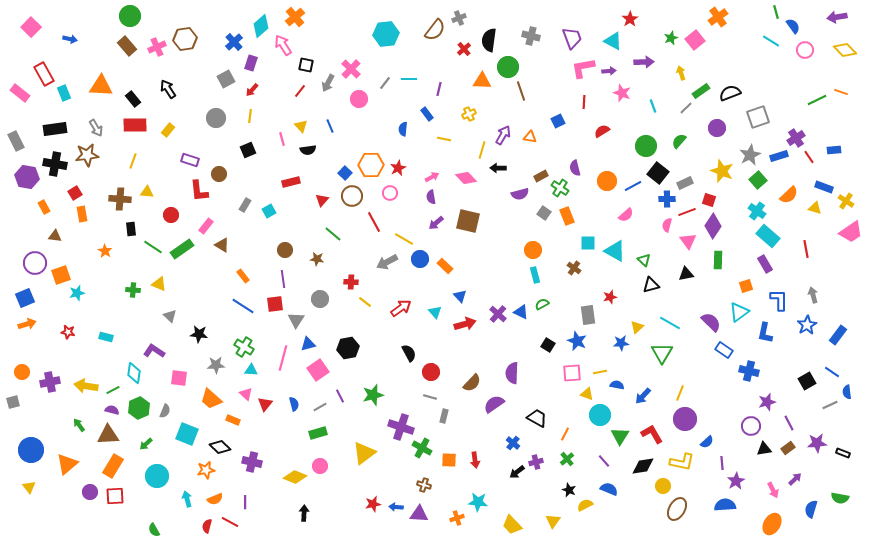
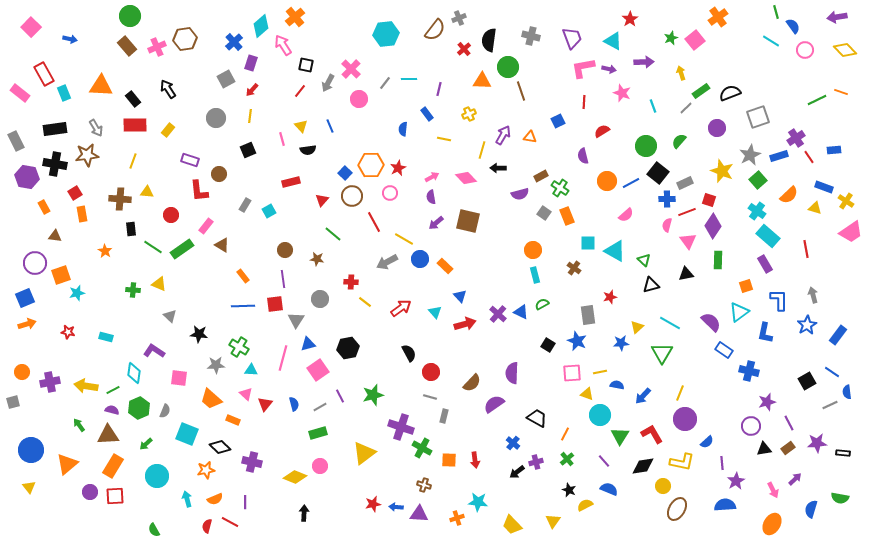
purple arrow at (609, 71): moved 2 px up; rotated 16 degrees clockwise
purple semicircle at (575, 168): moved 8 px right, 12 px up
blue line at (633, 186): moved 2 px left, 3 px up
blue line at (243, 306): rotated 35 degrees counterclockwise
green cross at (244, 347): moved 5 px left
black rectangle at (843, 453): rotated 16 degrees counterclockwise
